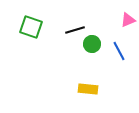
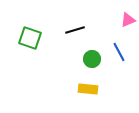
green square: moved 1 px left, 11 px down
green circle: moved 15 px down
blue line: moved 1 px down
